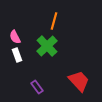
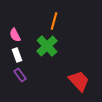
pink semicircle: moved 2 px up
purple rectangle: moved 17 px left, 12 px up
